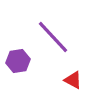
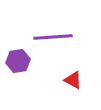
purple line: rotated 51 degrees counterclockwise
